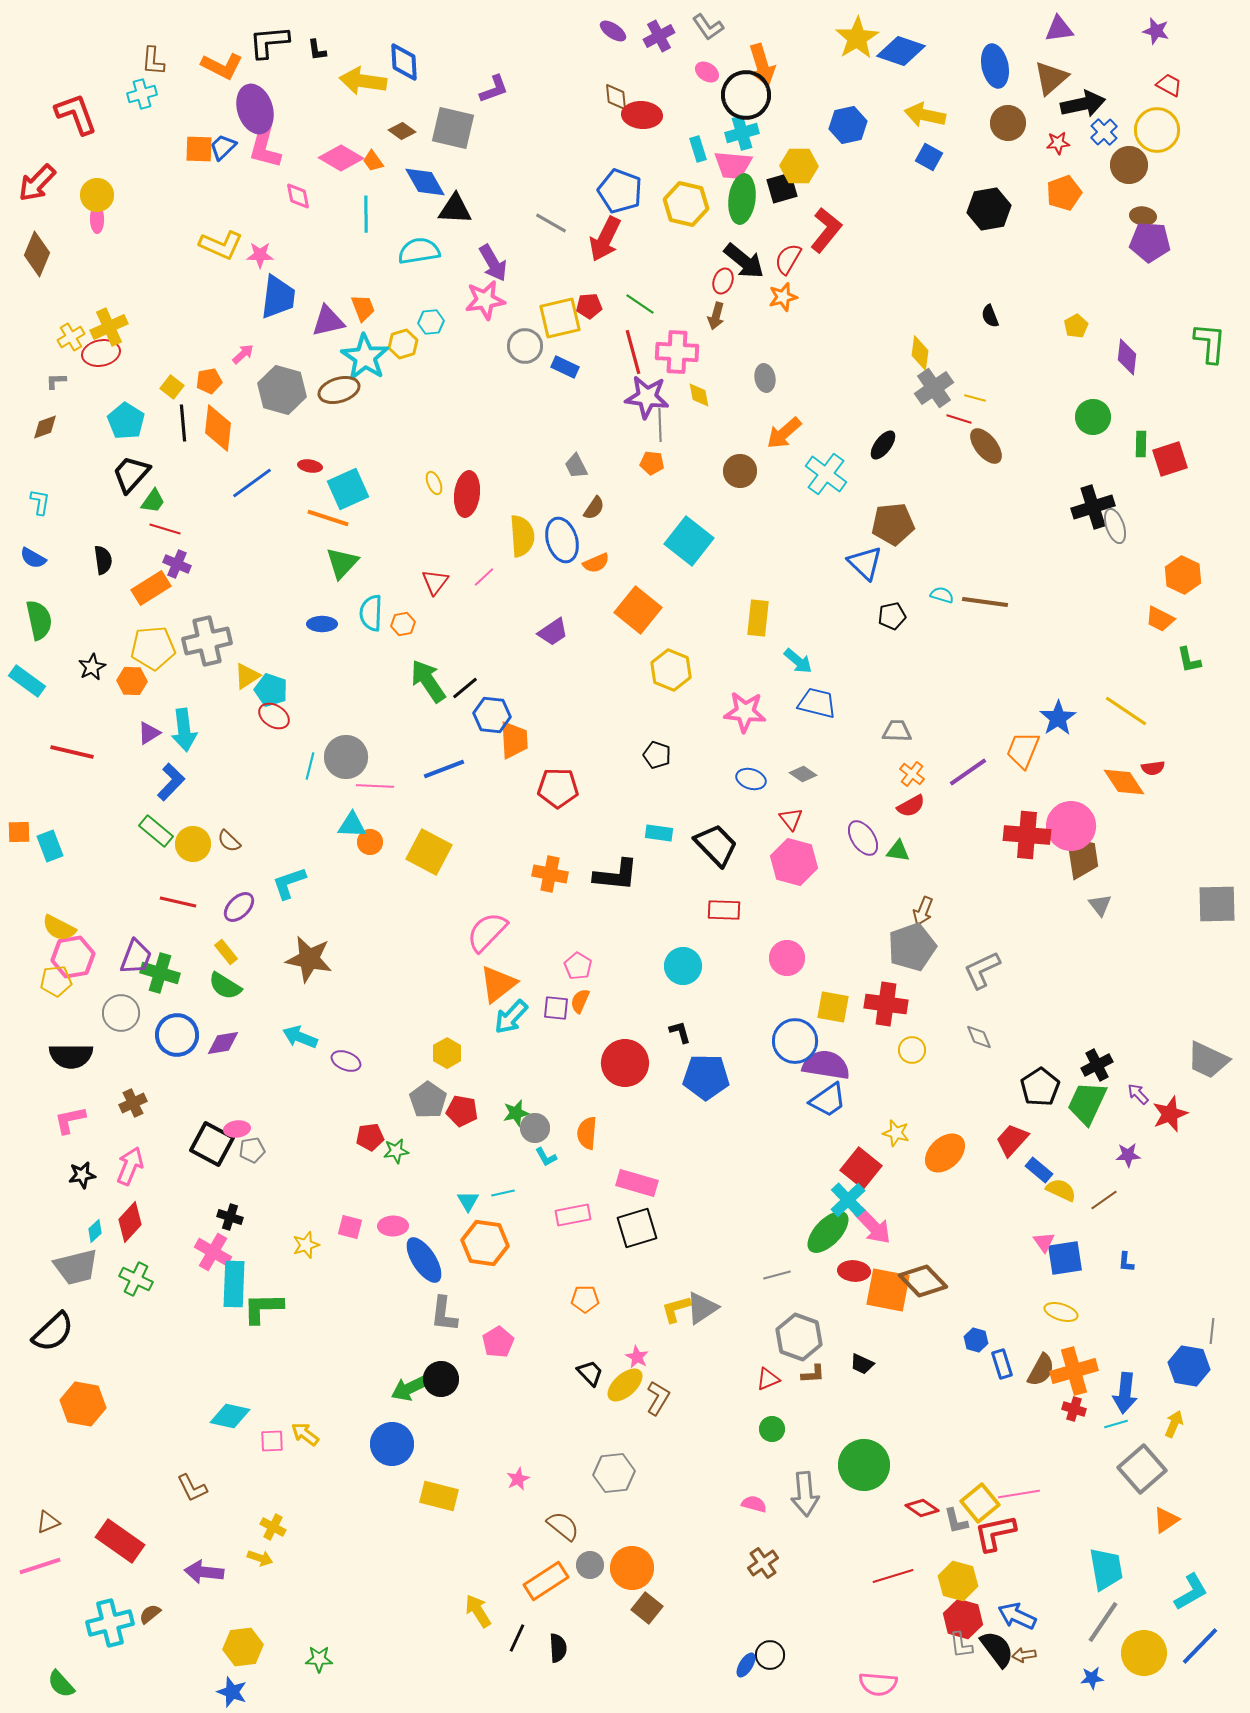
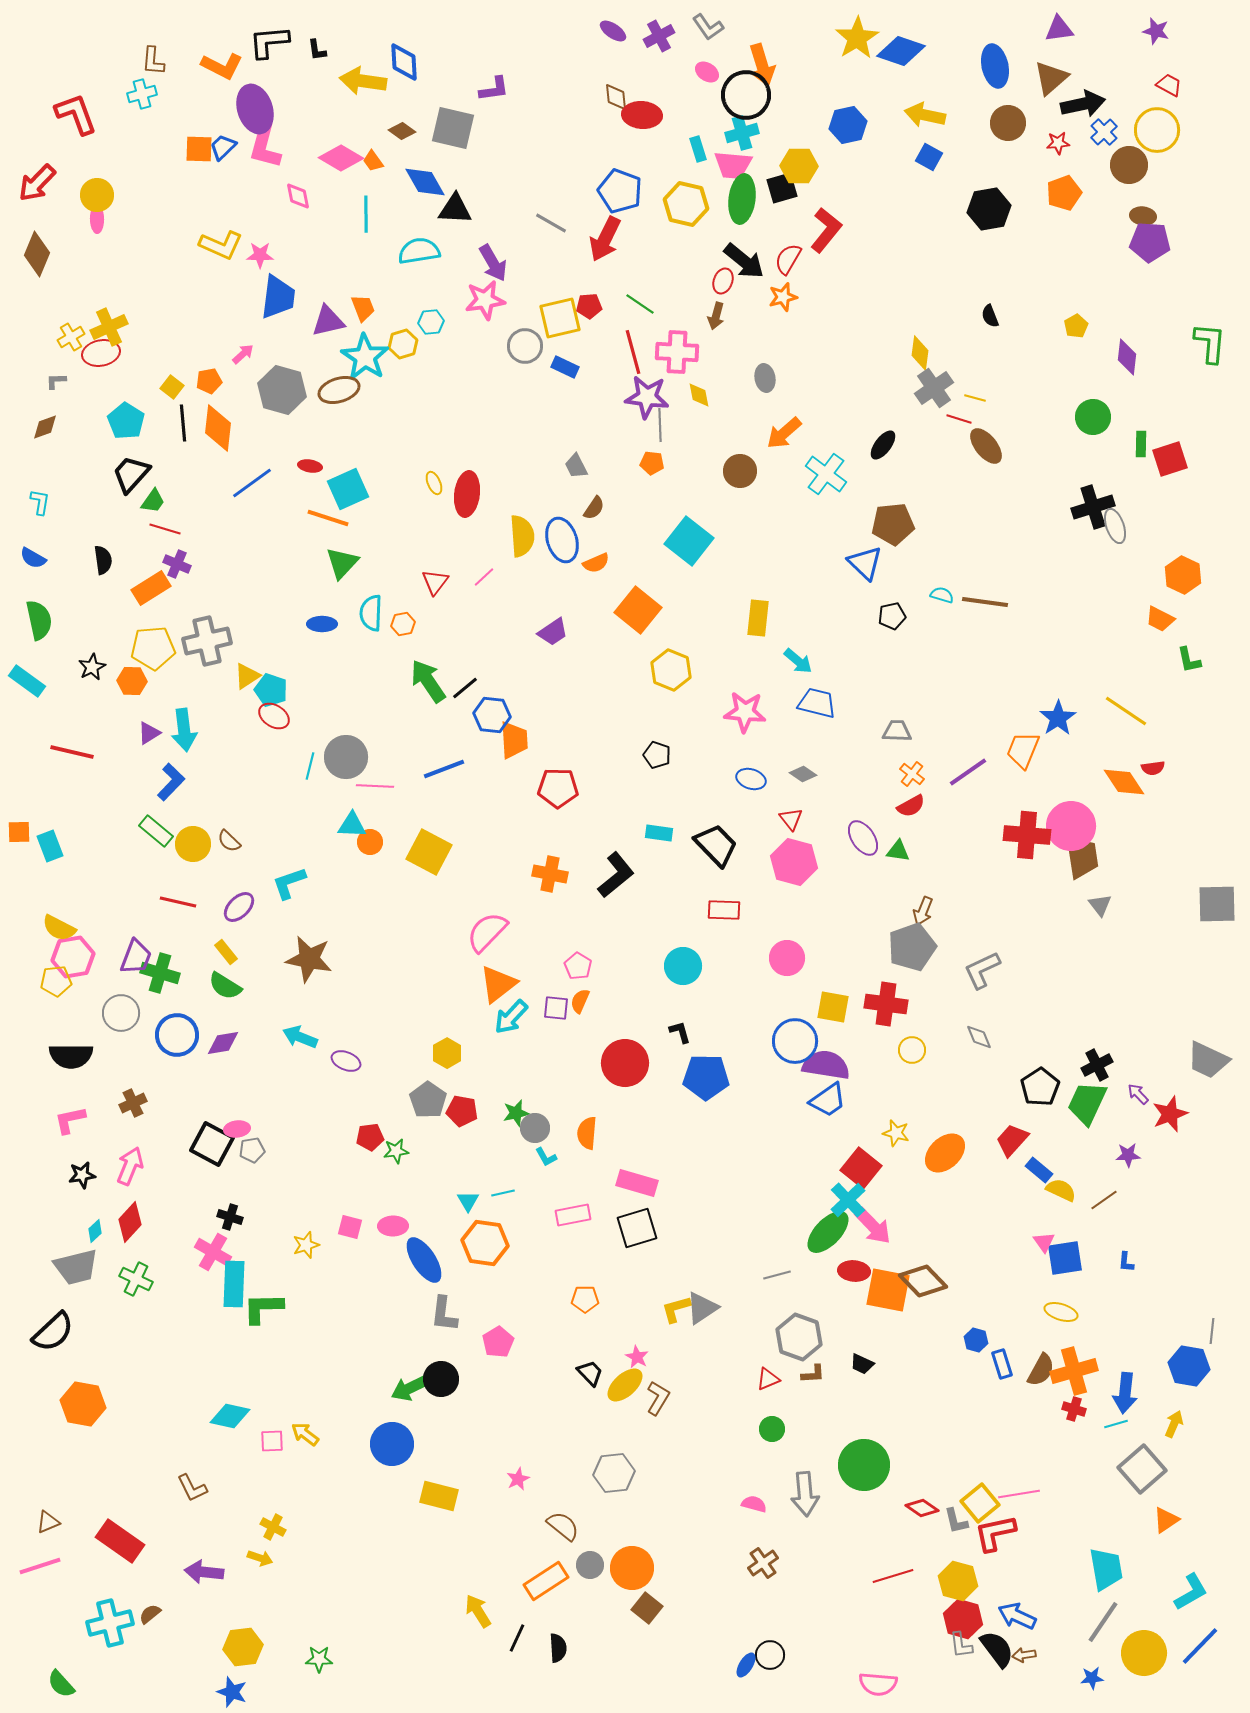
purple L-shape at (494, 89): rotated 12 degrees clockwise
black L-shape at (616, 875): rotated 45 degrees counterclockwise
